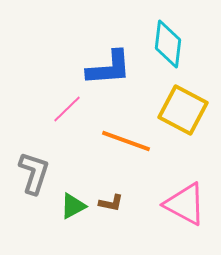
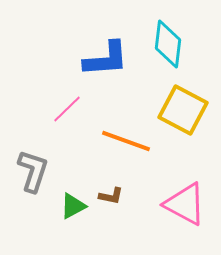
blue L-shape: moved 3 px left, 9 px up
gray L-shape: moved 1 px left, 2 px up
brown L-shape: moved 7 px up
